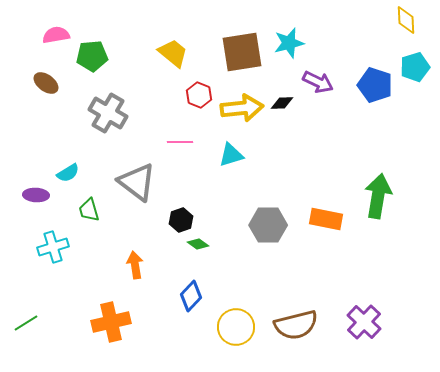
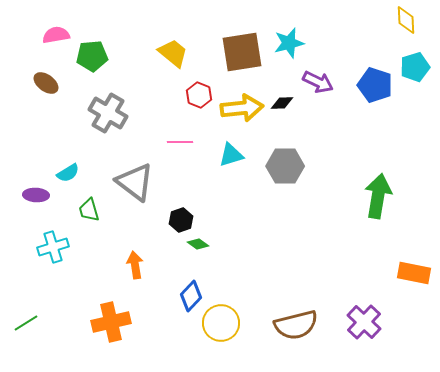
gray triangle: moved 2 px left
orange rectangle: moved 88 px right, 54 px down
gray hexagon: moved 17 px right, 59 px up
yellow circle: moved 15 px left, 4 px up
